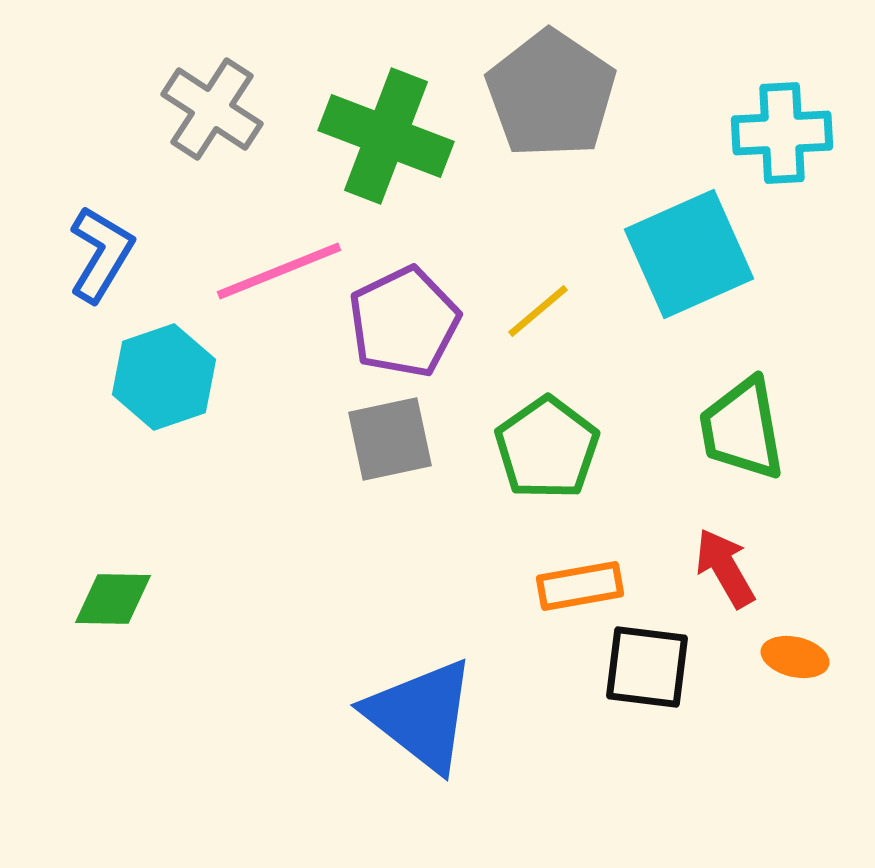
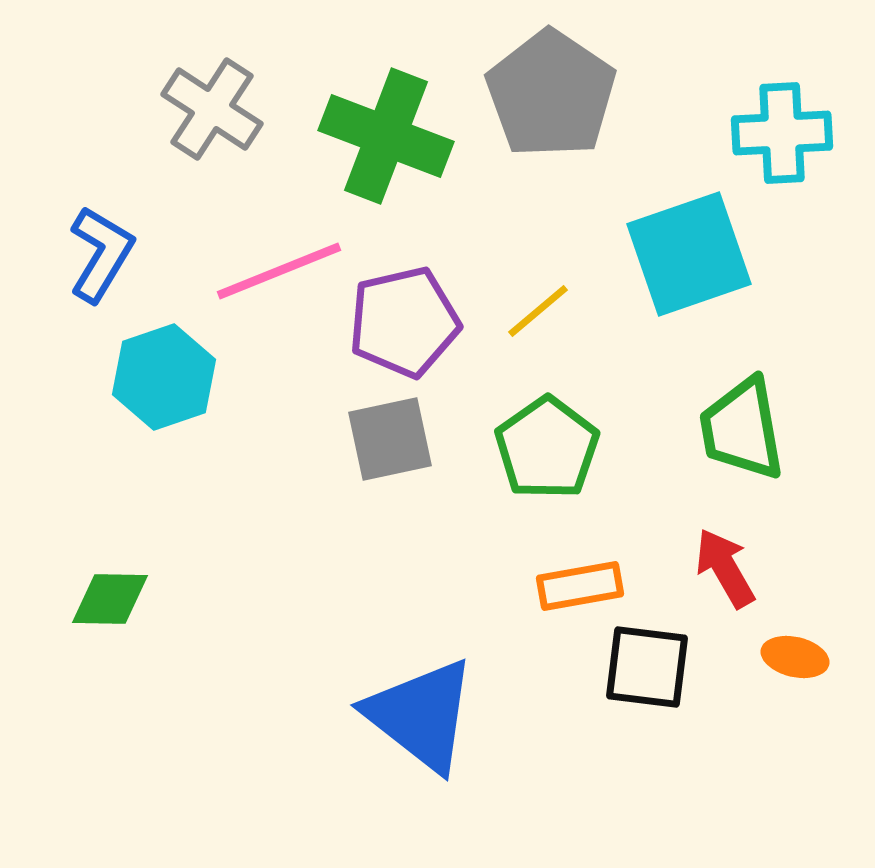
cyan square: rotated 5 degrees clockwise
purple pentagon: rotated 13 degrees clockwise
green diamond: moved 3 px left
